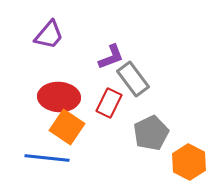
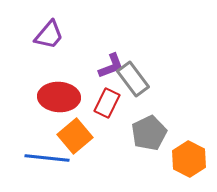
purple L-shape: moved 9 px down
red rectangle: moved 2 px left
orange square: moved 8 px right, 9 px down; rotated 16 degrees clockwise
gray pentagon: moved 2 px left
orange hexagon: moved 3 px up
